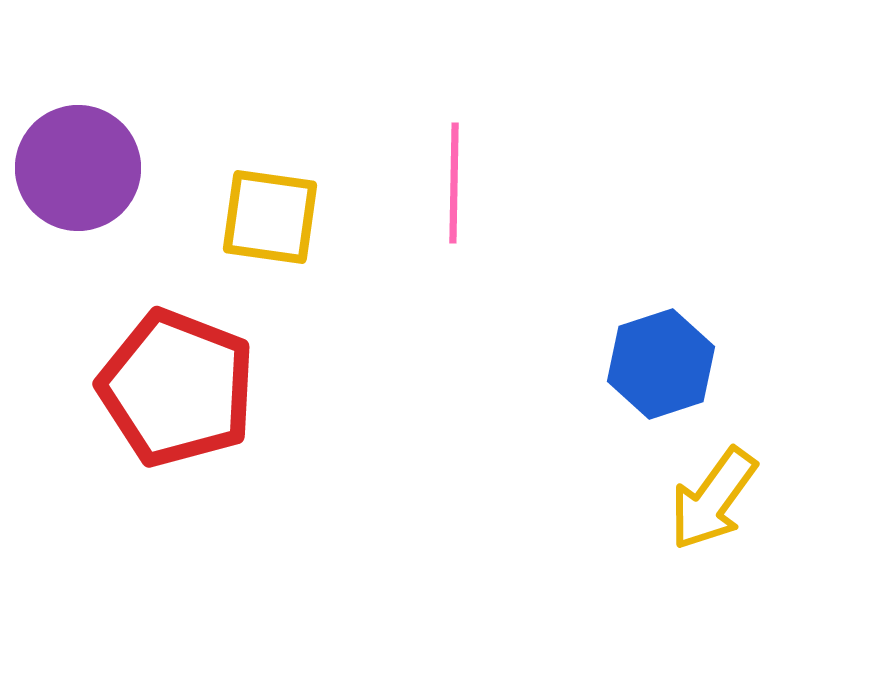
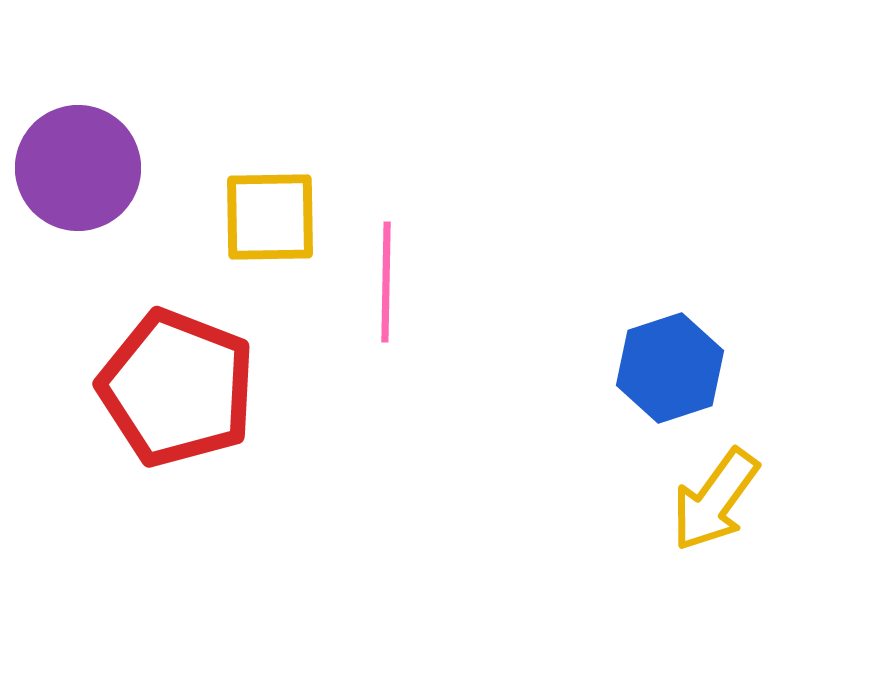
pink line: moved 68 px left, 99 px down
yellow square: rotated 9 degrees counterclockwise
blue hexagon: moved 9 px right, 4 px down
yellow arrow: moved 2 px right, 1 px down
